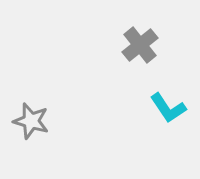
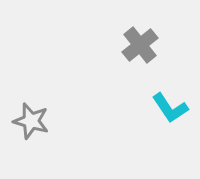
cyan L-shape: moved 2 px right
